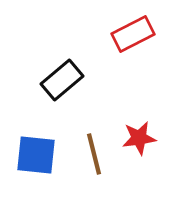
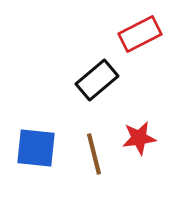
red rectangle: moved 7 px right
black rectangle: moved 35 px right
blue square: moved 7 px up
